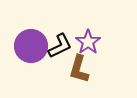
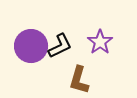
purple star: moved 12 px right
brown L-shape: moved 11 px down
